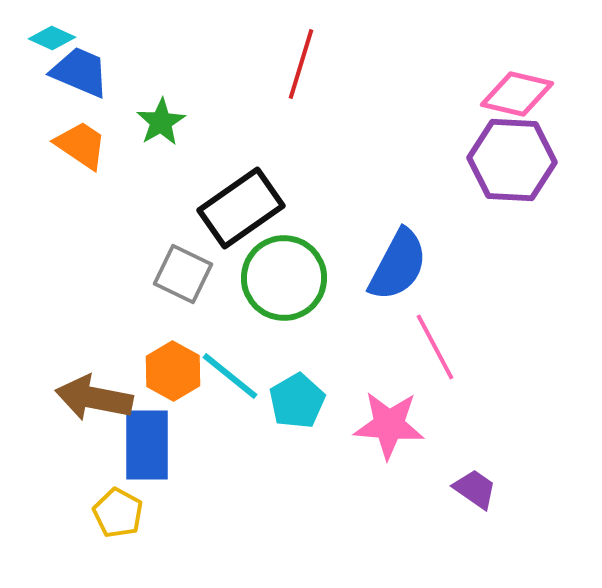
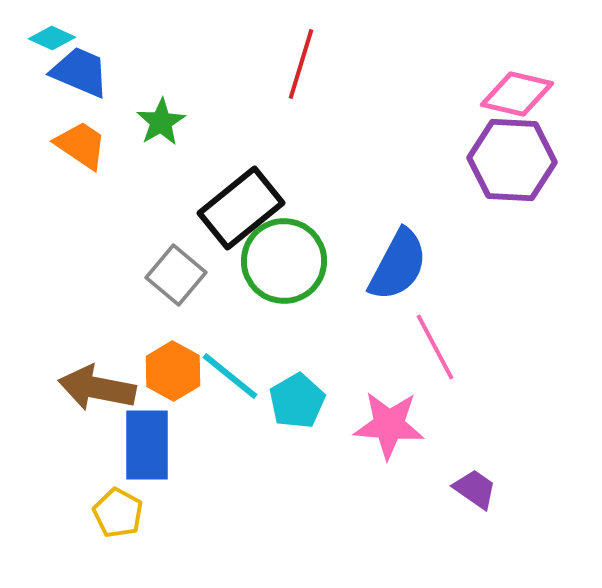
black rectangle: rotated 4 degrees counterclockwise
gray square: moved 7 px left, 1 px down; rotated 14 degrees clockwise
green circle: moved 17 px up
brown arrow: moved 3 px right, 10 px up
